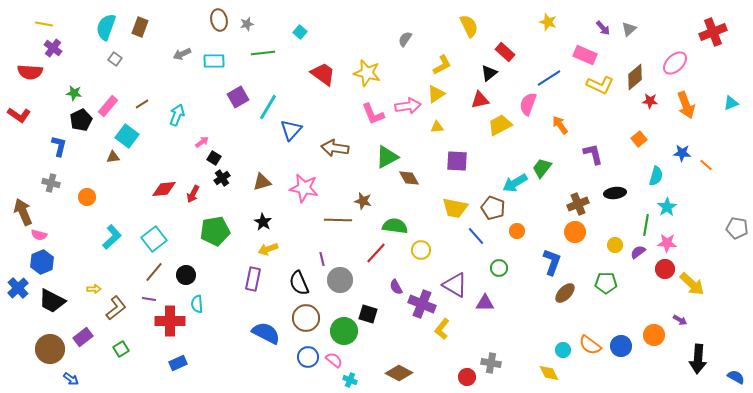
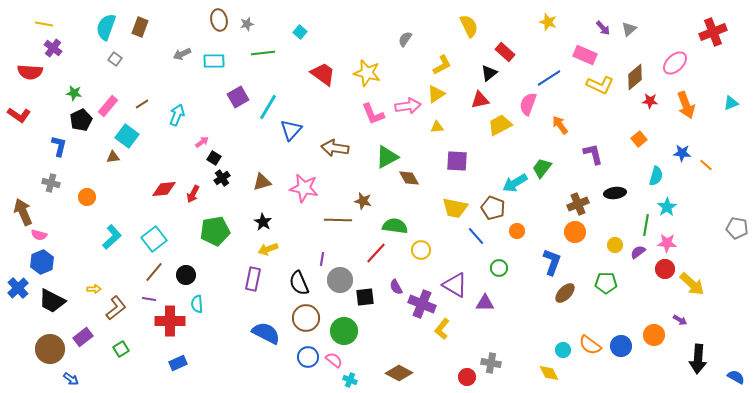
purple line at (322, 259): rotated 24 degrees clockwise
black square at (368, 314): moved 3 px left, 17 px up; rotated 24 degrees counterclockwise
